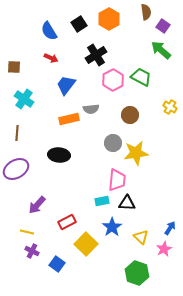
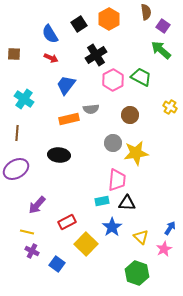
blue semicircle: moved 1 px right, 3 px down
brown square: moved 13 px up
